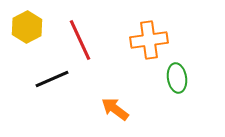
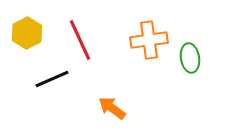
yellow hexagon: moved 6 px down
green ellipse: moved 13 px right, 20 px up
orange arrow: moved 3 px left, 1 px up
